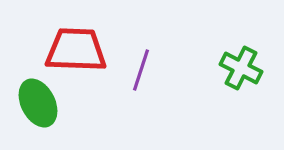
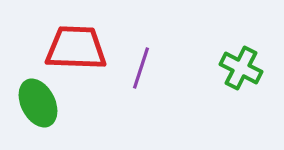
red trapezoid: moved 2 px up
purple line: moved 2 px up
